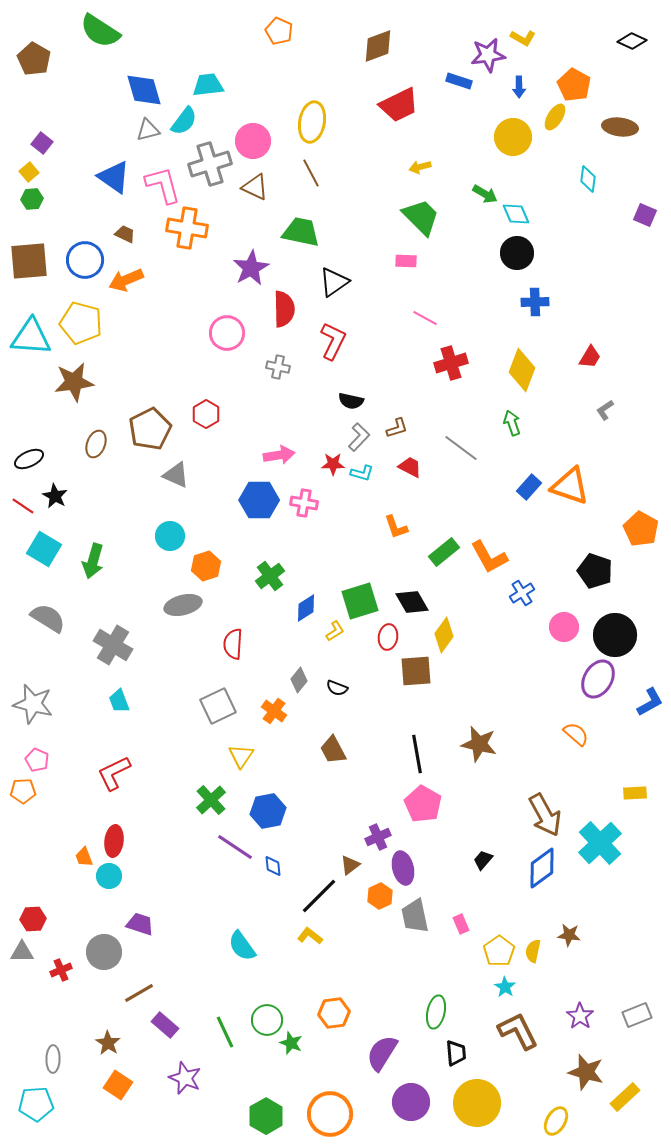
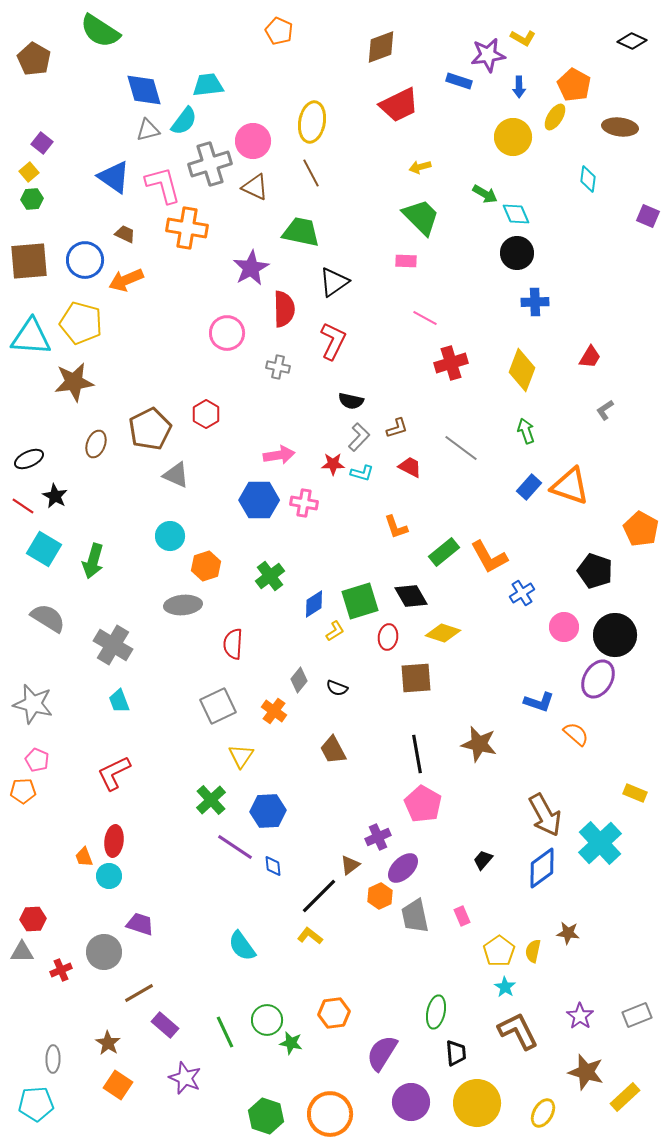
brown diamond at (378, 46): moved 3 px right, 1 px down
purple square at (645, 215): moved 3 px right, 1 px down
green arrow at (512, 423): moved 14 px right, 8 px down
black diamond at (412, 602): moved 1 px left, 6 px up
gray ellipse at (183, 605): rotated 9 degrees clockwise
blue diamond at (306, 608): moved 8 px right, 4 px up
yellow diamond at (444, 635): moved 1 px left, 2 px up; rotated 72 degrees clockwise
brown square at (416, 671): moved 7 px down
blue L-shape at (650, 702): moved 111 px left; rotated 48 degrees clockwise
yellow rectangle at (635, 793): rotated 25 degrees clockwise
blue hexagon at (268, 811): rotated 8 degrees clockwise
purple ellipse at (403, 868): rotated 60 degrees clockwise
pink rectangle at (461, 924): moved 1 px right, 8 px up
brown star at (569, 935): moved 1 px left, 2 px up
green star at (291, 1043): rotated 10 degrees counterclockwise
green hexagon at (266, 1116): rotated 12 degrees counterclockwise
yellow ellipse at (556, 1121): moved 13 px left, 8 px up
